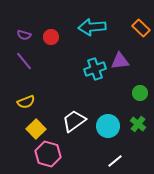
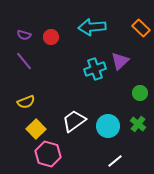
purple triangle: rotated 36 degrees counterclockwise
